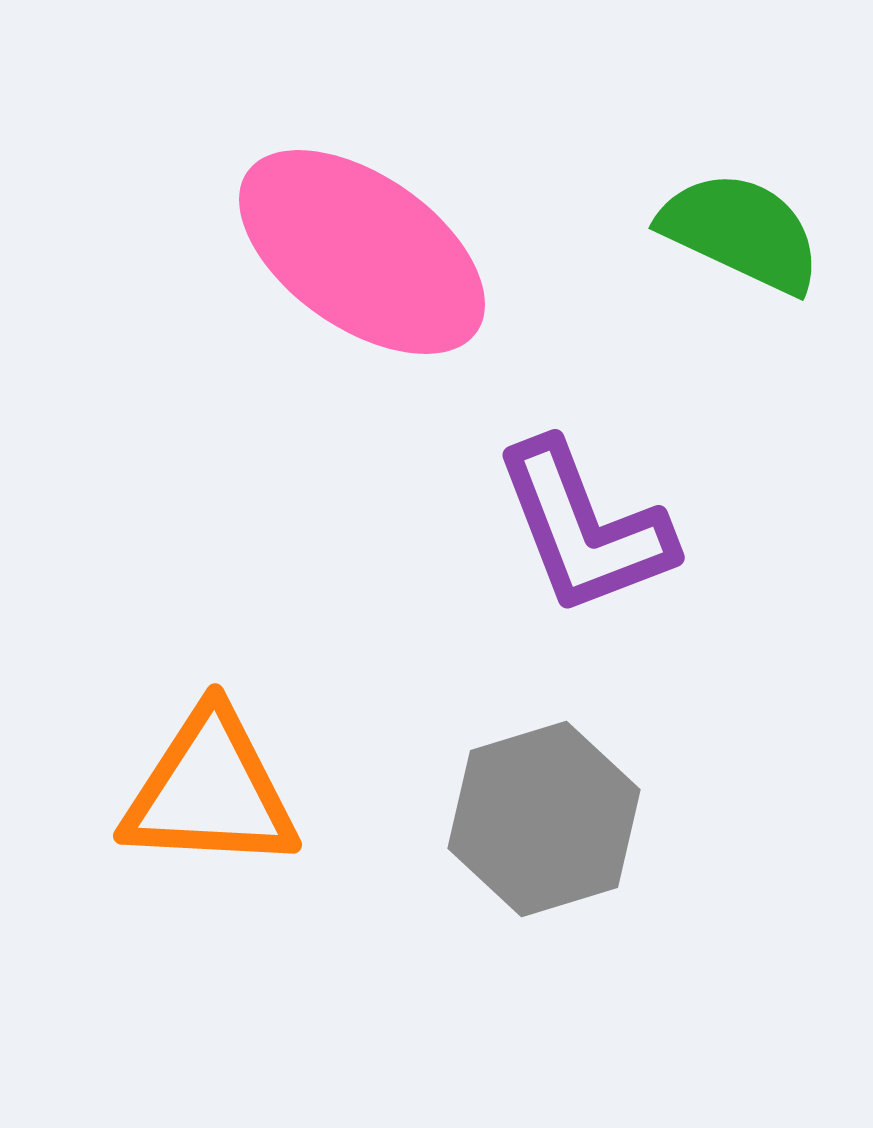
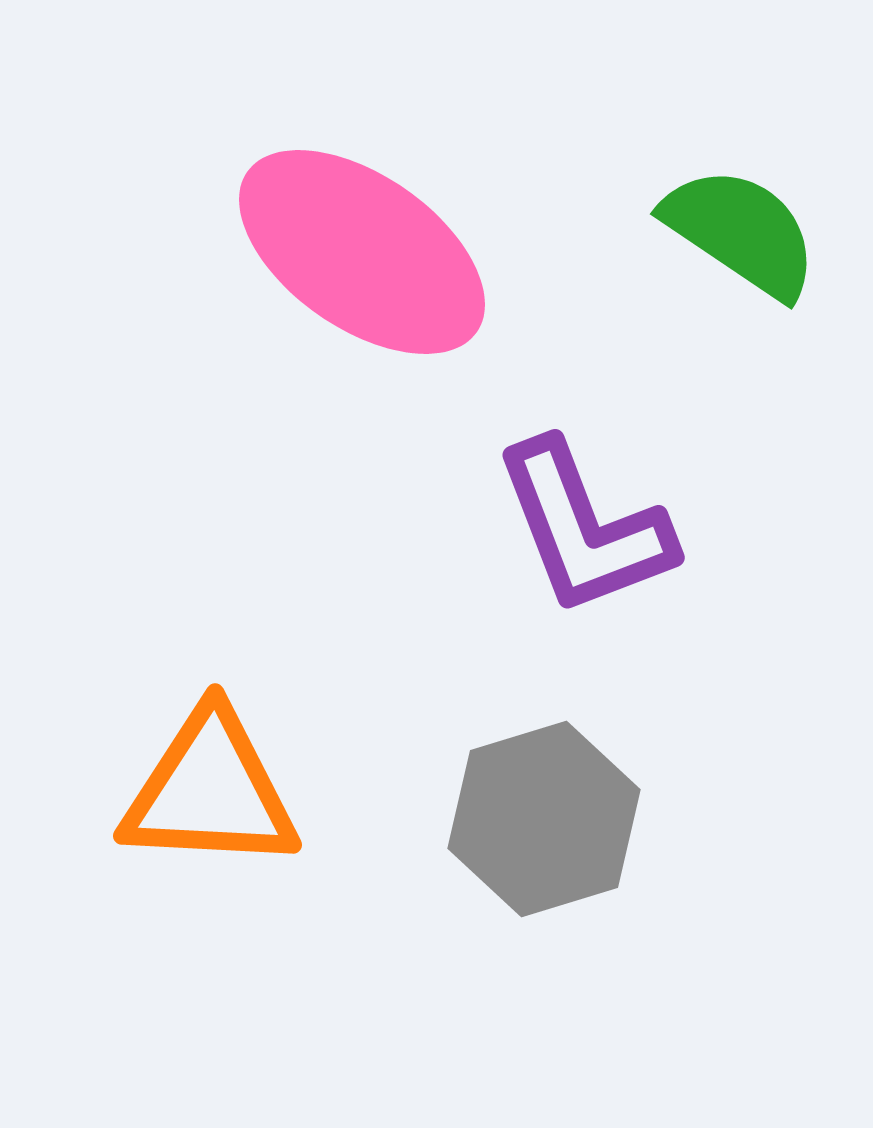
green semicircle: rotated 9 degrees clockwise
